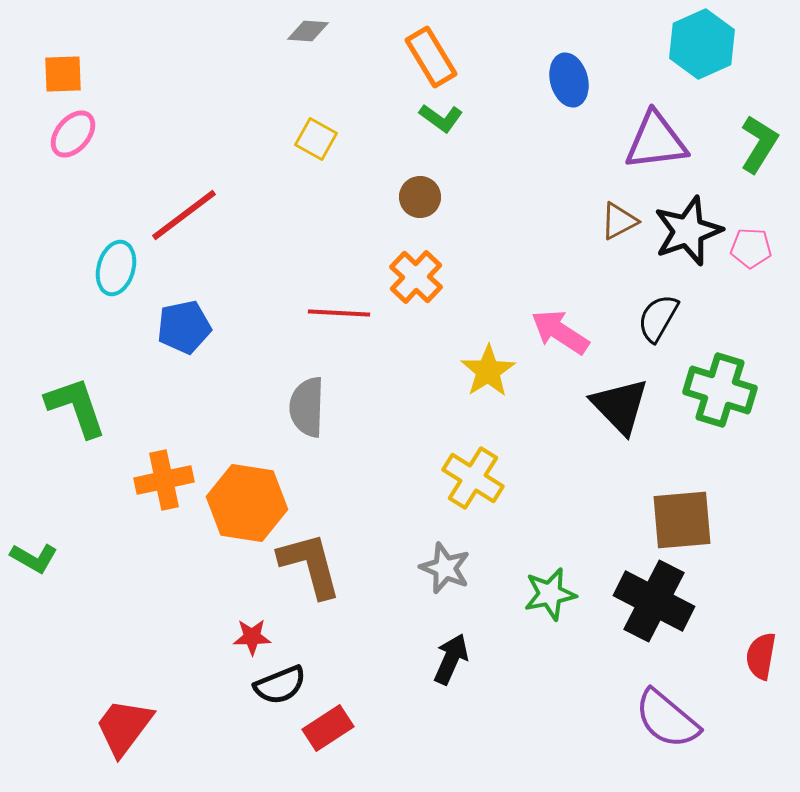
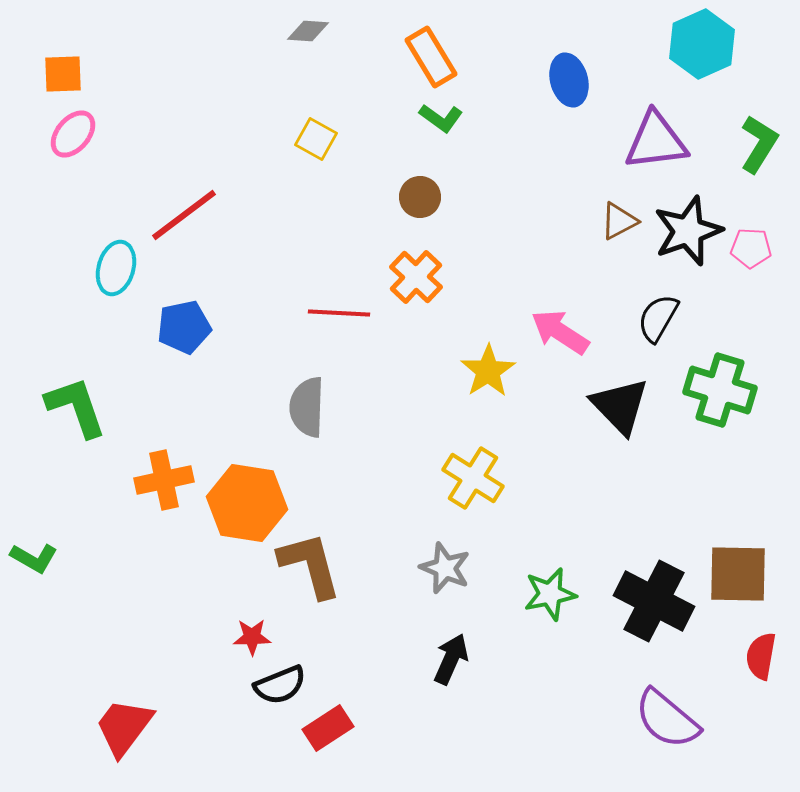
brown square at (682, 520): moved 56 px right, 54 px down; rotated 6 degrees clockwise
